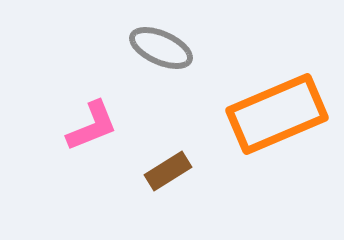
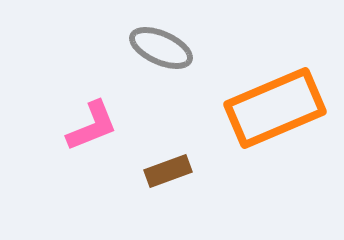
orange rectangle: moved 2 px left, 6 px up
brown rectangle: rotated 12 degrees clockwise
